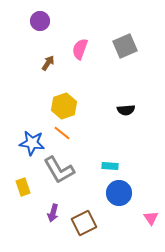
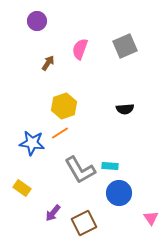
purple circle: moved 3 px left
black semicircle: moved 1 px left, 1 px up
orange line: moved 2 px left; rotated 72 degrees counterclockwise
gray L-shape: moved 21 px right
yellow rectangle: moved 1 px left, 1 px down; rotated 36 degrees counterclockwise
purple arrow: rotated 24 degrees clockwise
